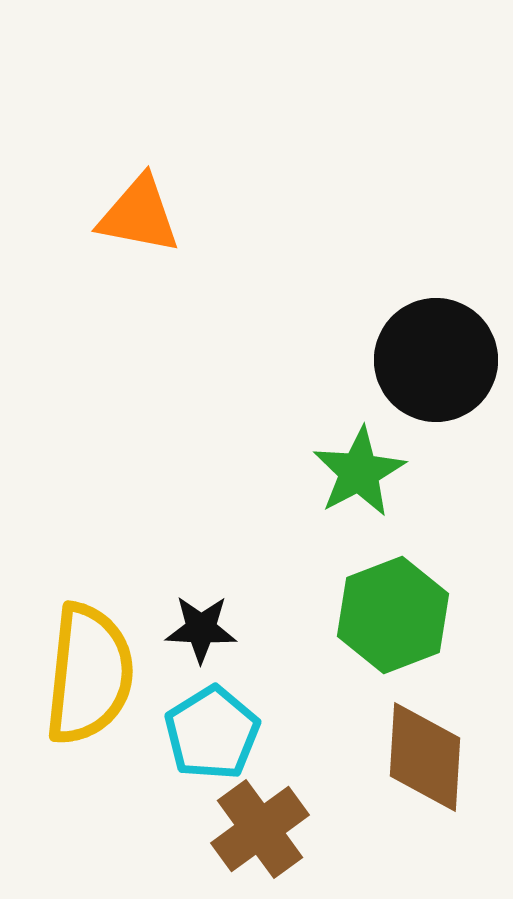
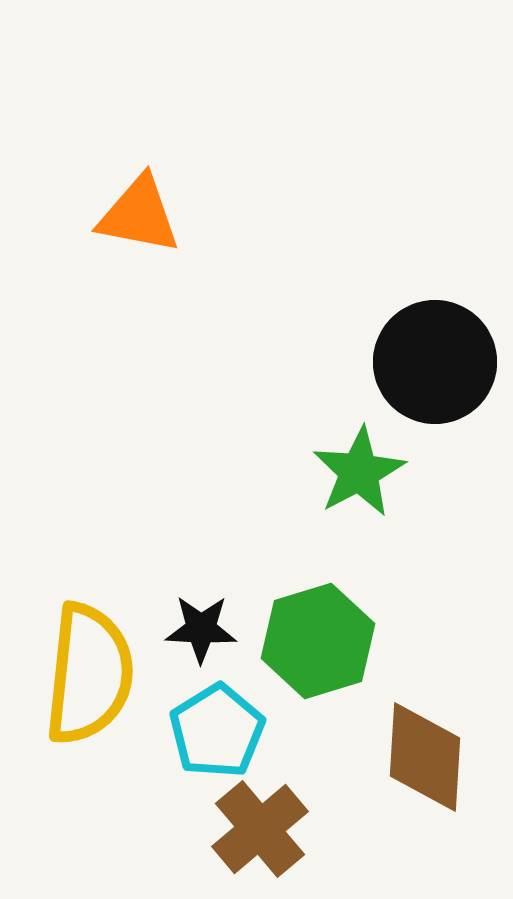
black circle: moved 1 px left, 2 px down
green hexagon: moved 75 px left, 26 px down; rotated 4 degrees clockwise
cyan pentagon: moved 5 px right, 2 px up
brown cross: rotated 4 degrees counterclockwise
